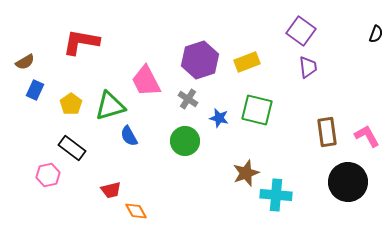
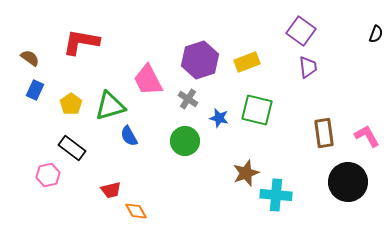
brown semicircle: moved 5 px right, 4 px up; rotated 114 degrees counterclockwise
pink trapezoid: moved 2 px right, 1 px up
brown rectangle: moved 3 px left, 1 px down
